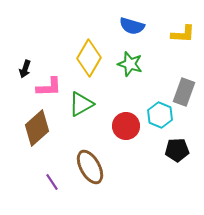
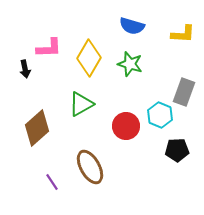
black arrow: rotated 30 degrees counterclockwise
pink L-shape: moved 39 px up
